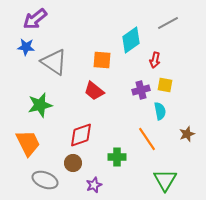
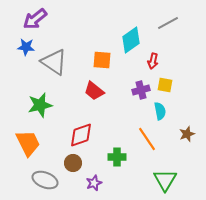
red arrow: moved 2 px left, 1 px down
purple star: moved 2 px up
